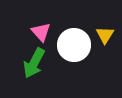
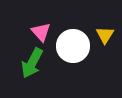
white circle: moved 1 px left, 1 px down
green arrow: moved 2 px left
